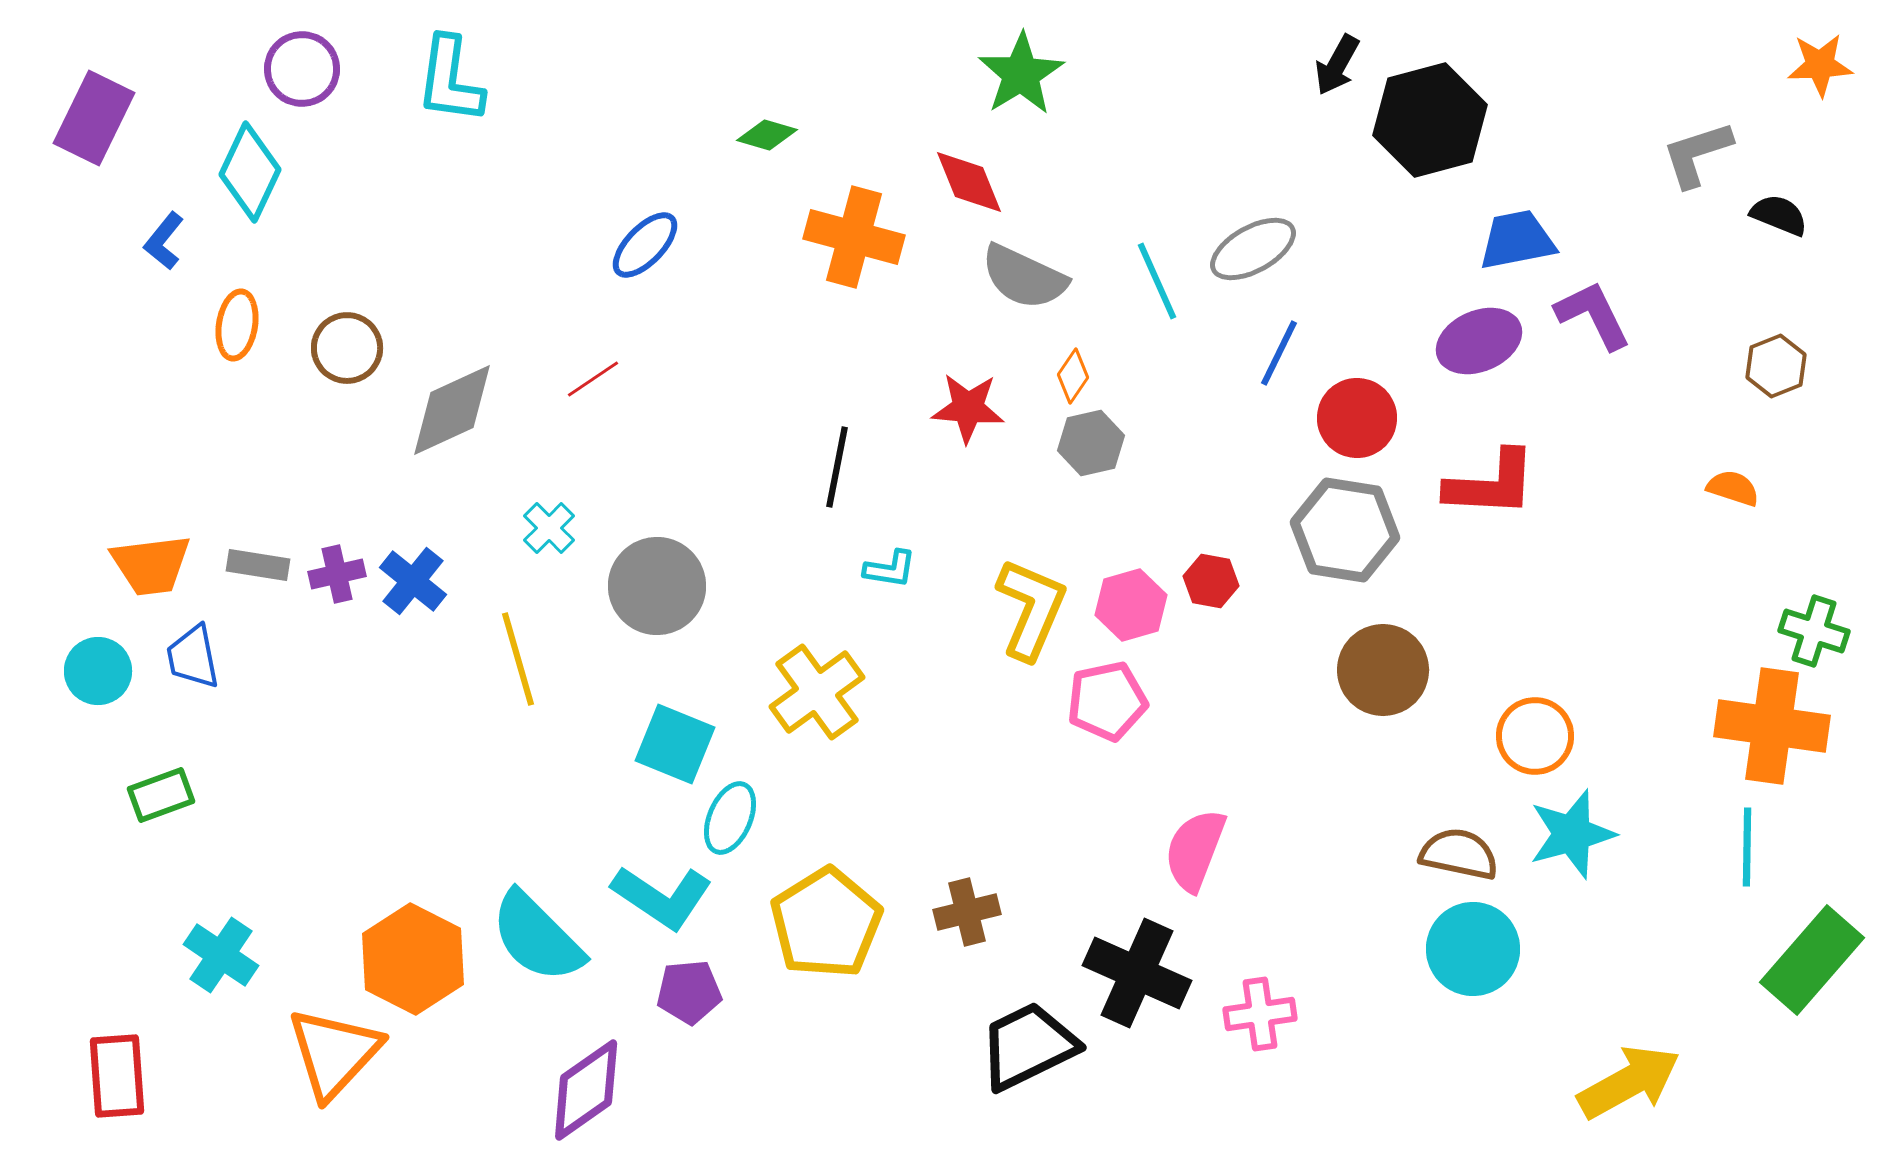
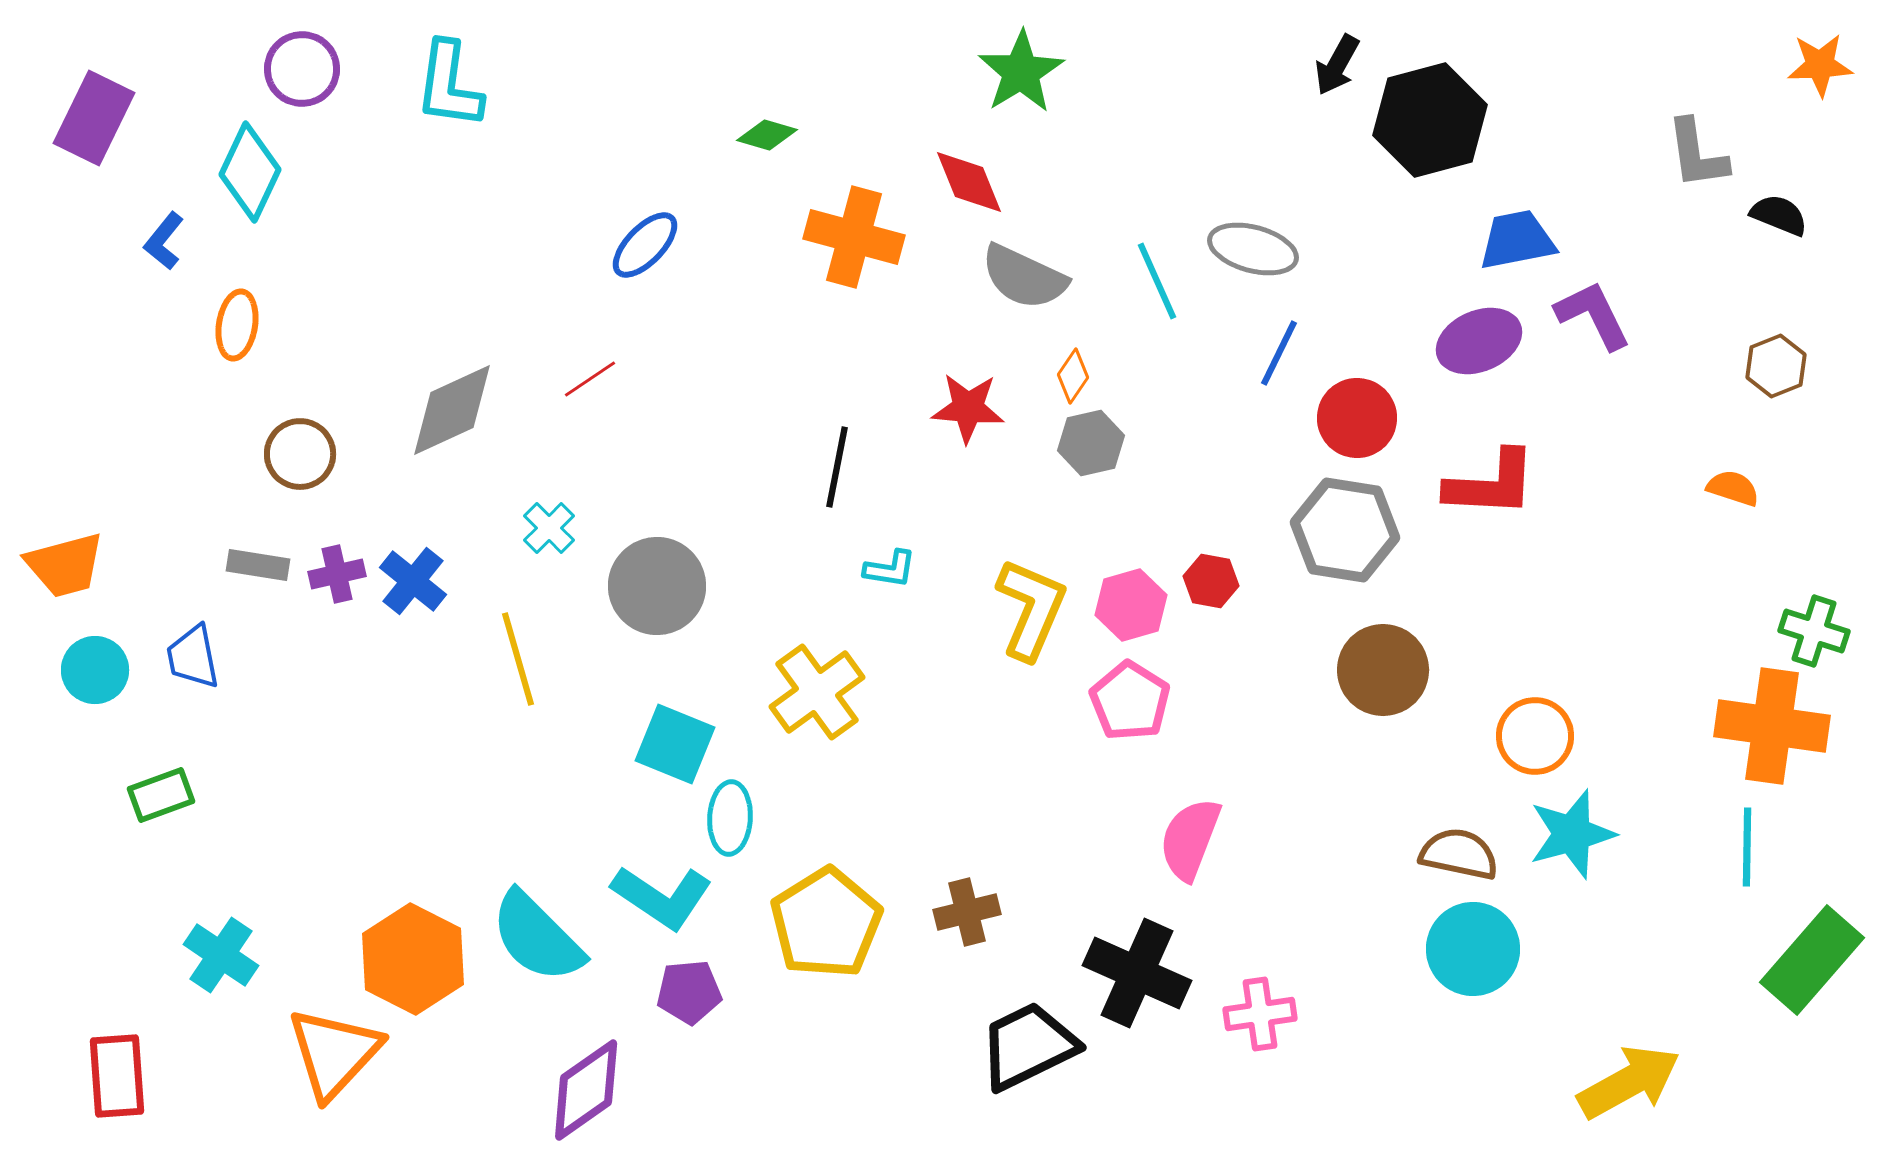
green star at (1021, 74): moved 2 px up
cyan L-shape at (450, 80): moved 1 px left, 5 px down
gray L-shape at (1697, 154): rotated 80 degrees counterclockwise
gray ellipse at (1253, 249): rotated 44 degrees clockwise
brown circle at (347, 348): moved 47 px left, 106 px down
red line at (593, 379): moved 3 px left
orange trapezoid at (151, 565): moved 86 px left; rotated 8 degrees counterclockwise
cyan circle at (98, 671): moved 3 px left, 1 px up
pink pentagon at (1107, 701): moved 23 px right; rotated 28 degrees counterclockwise
cyan ellipse at (730, 818): rotated 20 degrees counterclockwise
pink semicircle at (1195, 850): moved 5 px left, 11 px up
